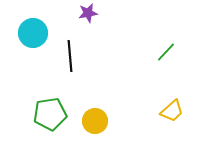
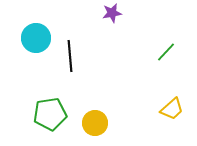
purple star: moved 24 px right
cyan circle: moved 3 px right, 5 px down
yellow trapezoid: moved 2 px up
yellow circle: moved 2 px down
